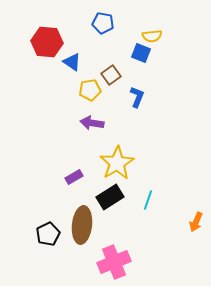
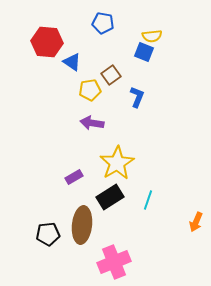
blue square: moved 3 px right, 1 px up
black pentagon: rotated 20 degrees clockwise
